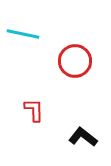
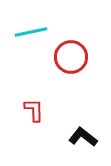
cyan line: moved 8 px right, 2 px up; rotated 24 degrees counterclockwise
red circle: moved 4 px left, 4 px up
